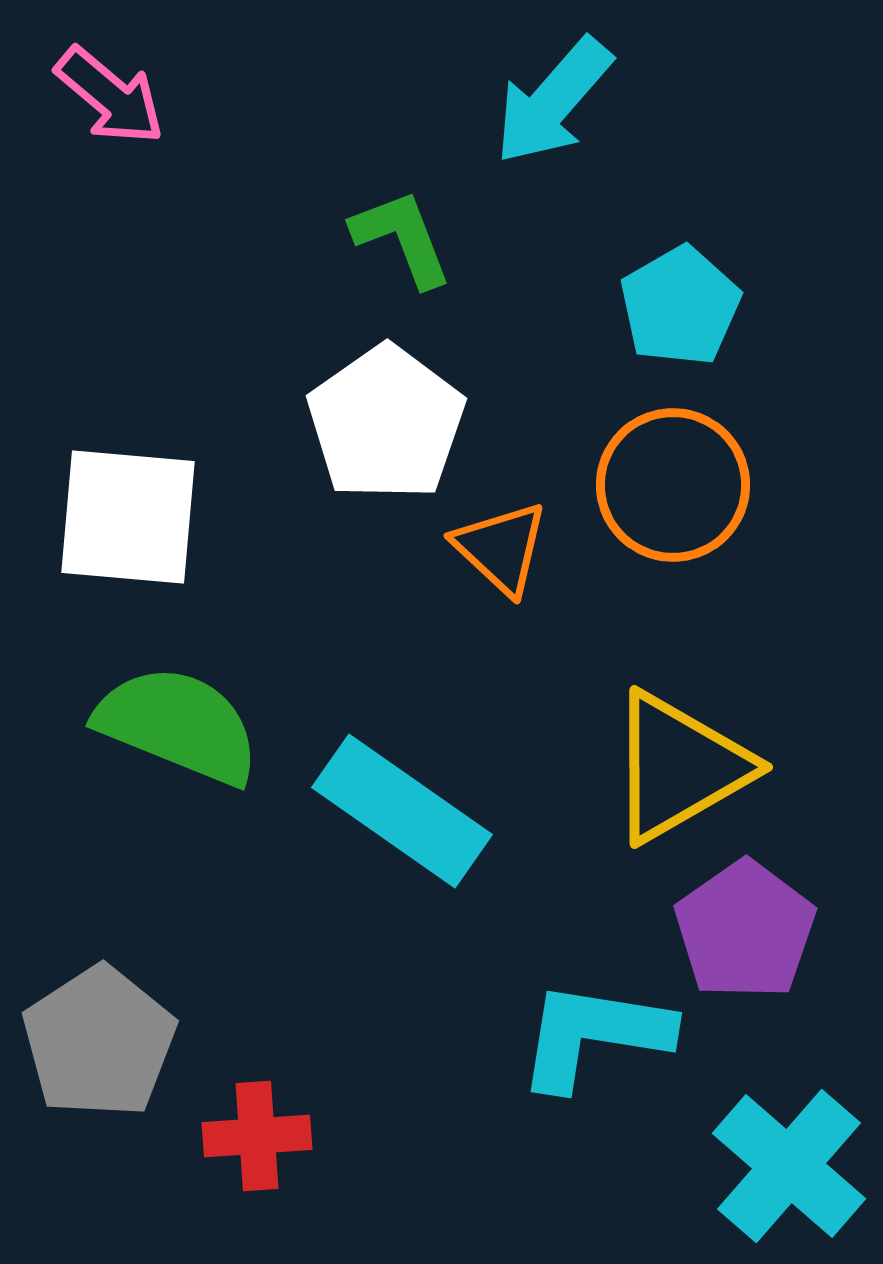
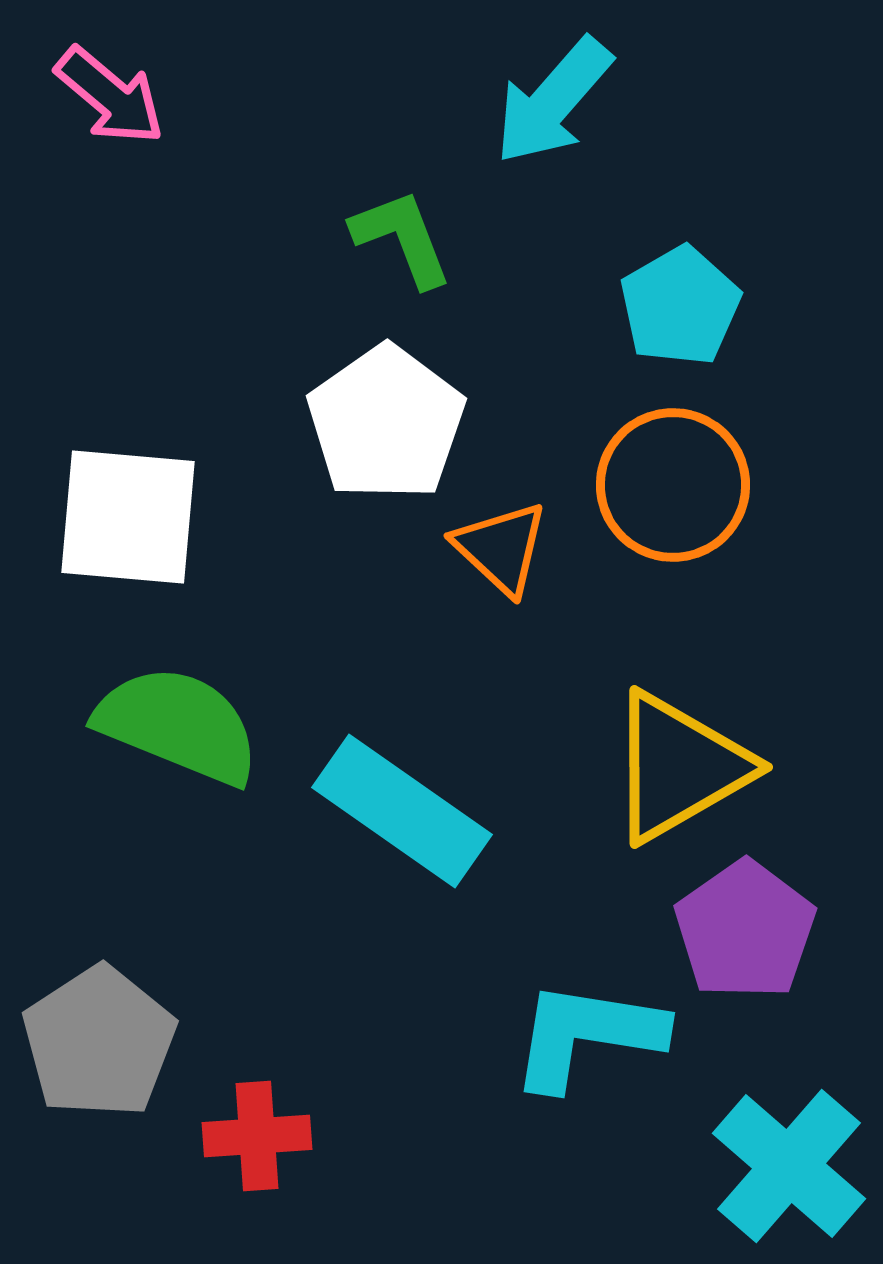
cyan L-shape: moved 7 px left
